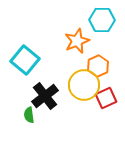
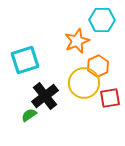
cyan square: rotated 32 degrees clockwise
yellow circle: moved 2 px up
red square: moved 4 px right; rotated 15 degrees clockwise
green semicircle: rotated 63 degrees clockwise
